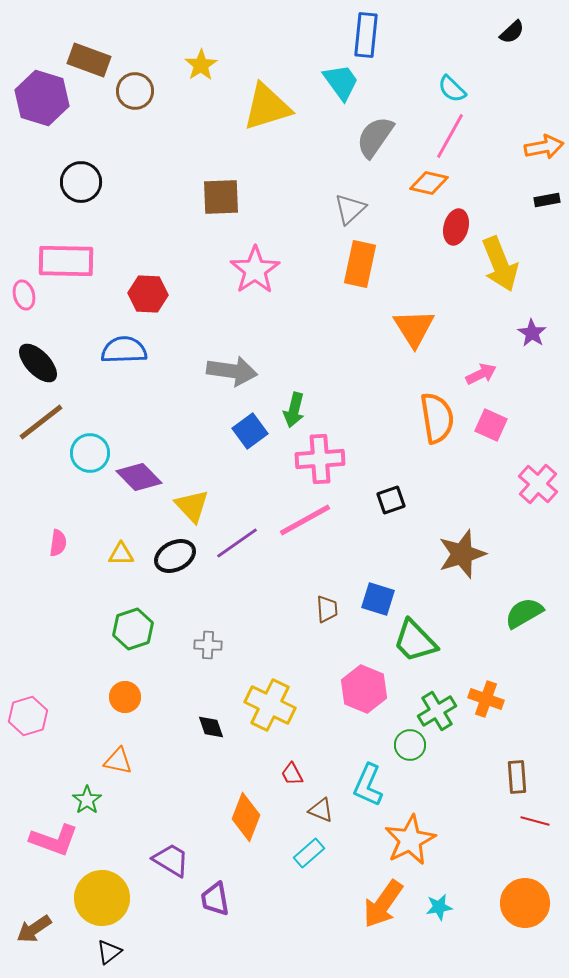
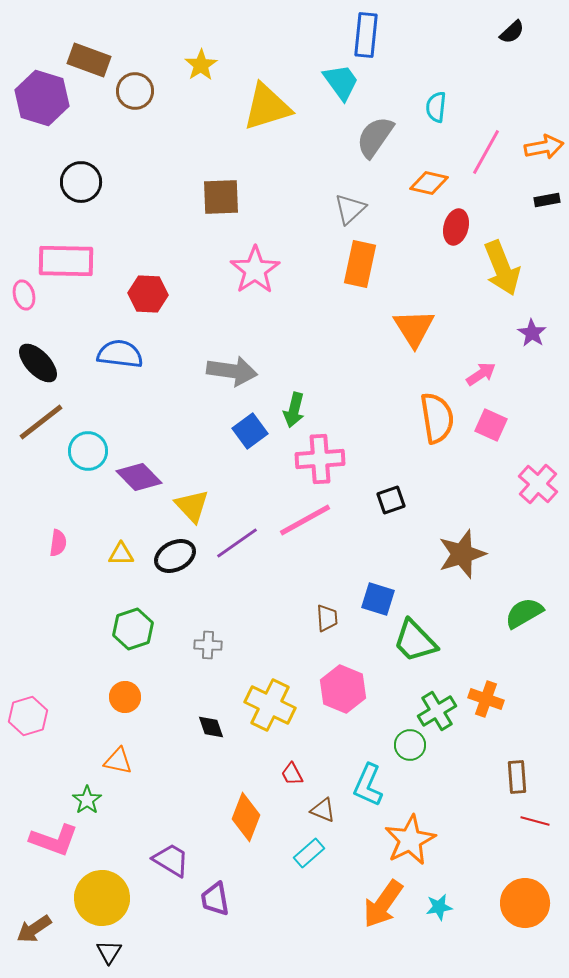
cyan semicircle at (452, 89): moved 16 px left, 18 px down; rotated 52 degrees clockwise
pink line at (450, 136): moved 36 px right, 16 px down
yellow arrow at (500, 264): moved 2 px right, 4 px down
blue semicircle at (124, 350): moved 4 px left, 4 px down; rotated 9 degrees clockwise
pink arrow at (481, 374): rotated 8 degrees counterclockwise
cyan circle at (90, 453): moved 2 px left, 2 px up
brown trapezoid at (327, 609): moved 9 px down
pink hexagon at (364, 689): moved 21 px left
brown triangle at (321, 810): moved 2 px right
black triangle at (109, 952): rotated 20 degrees counterclockwise
